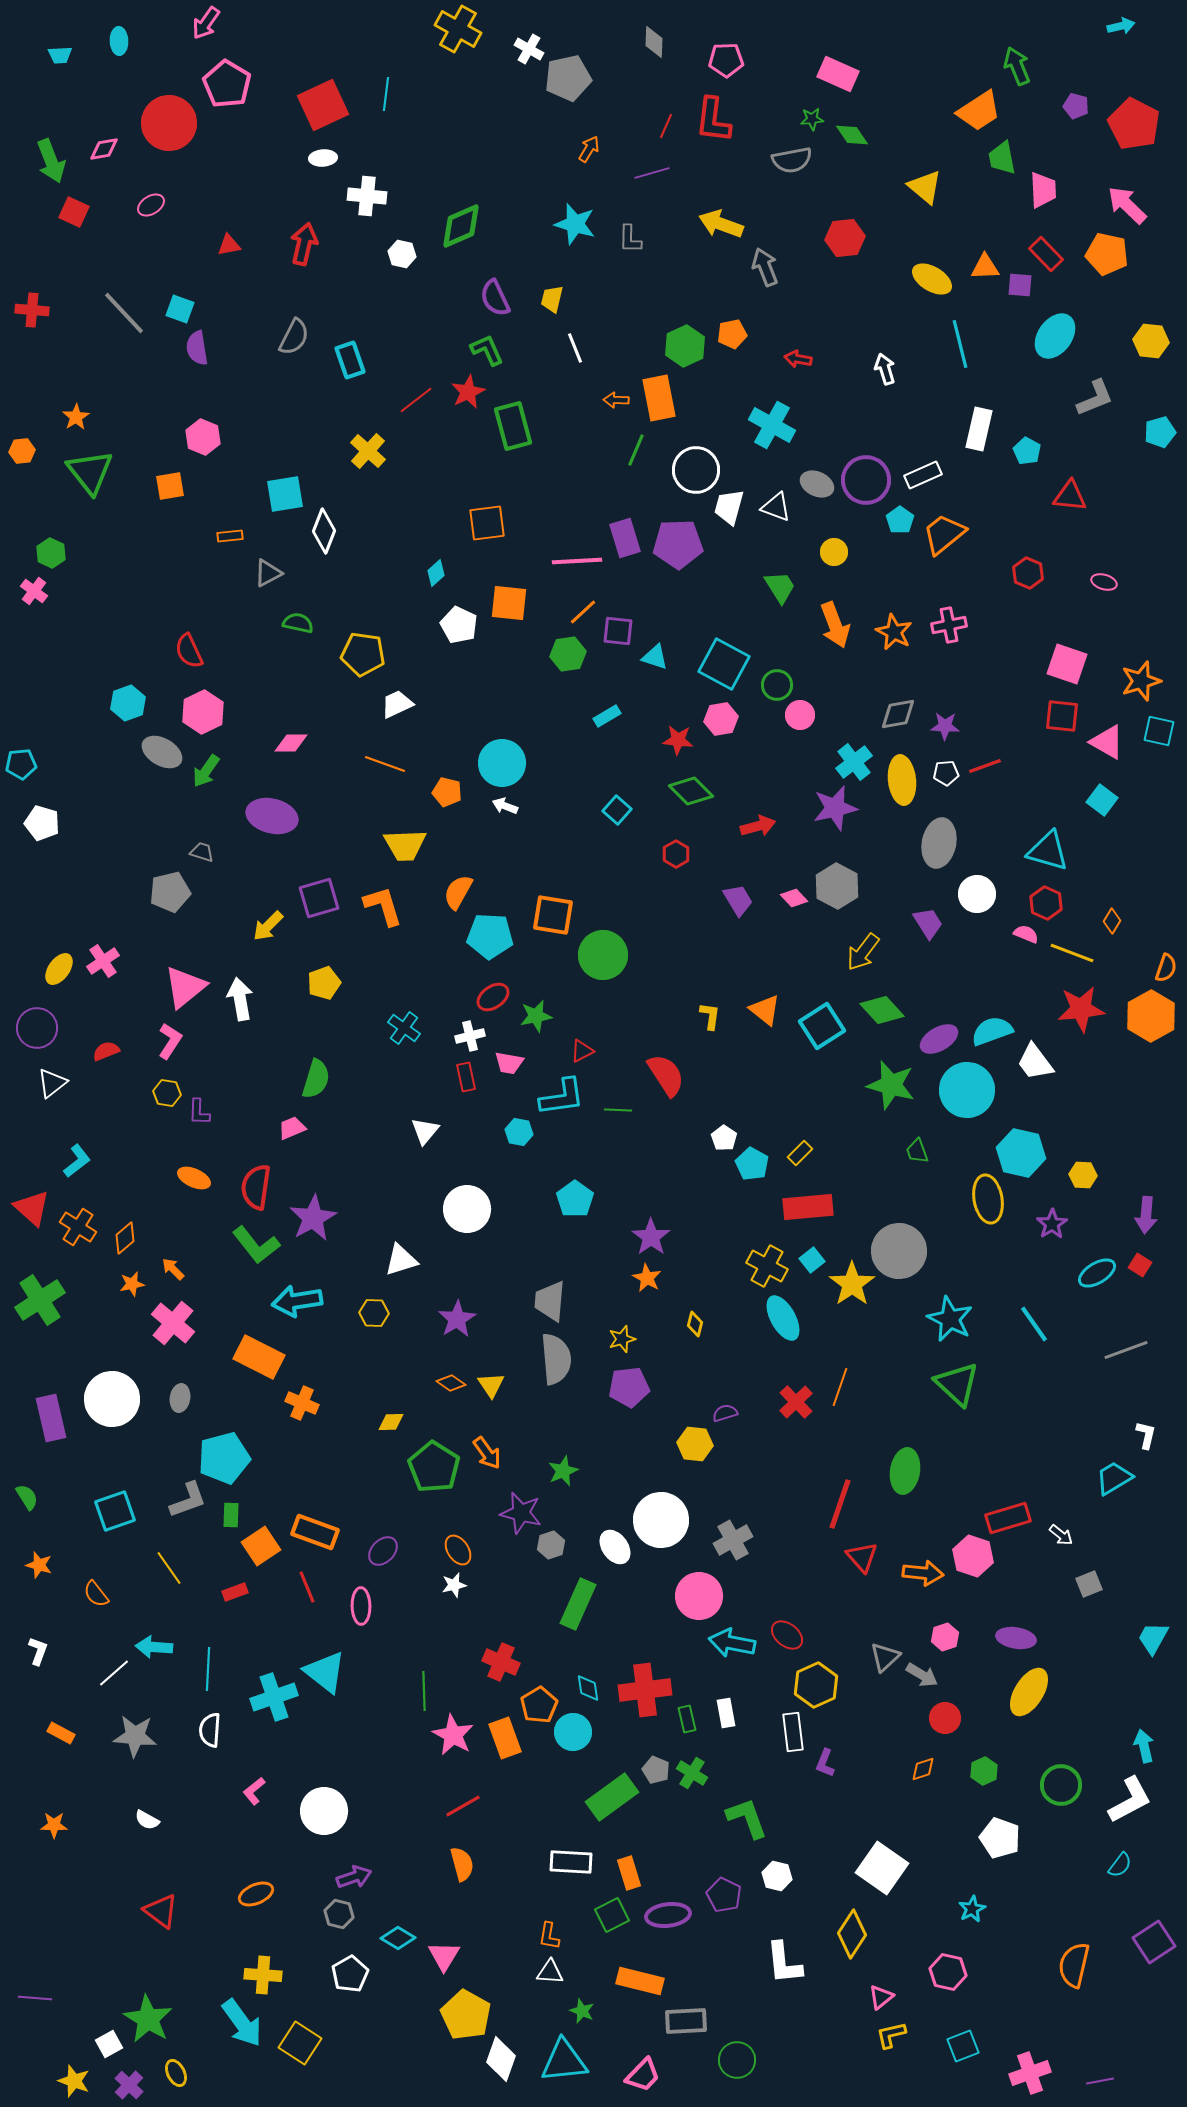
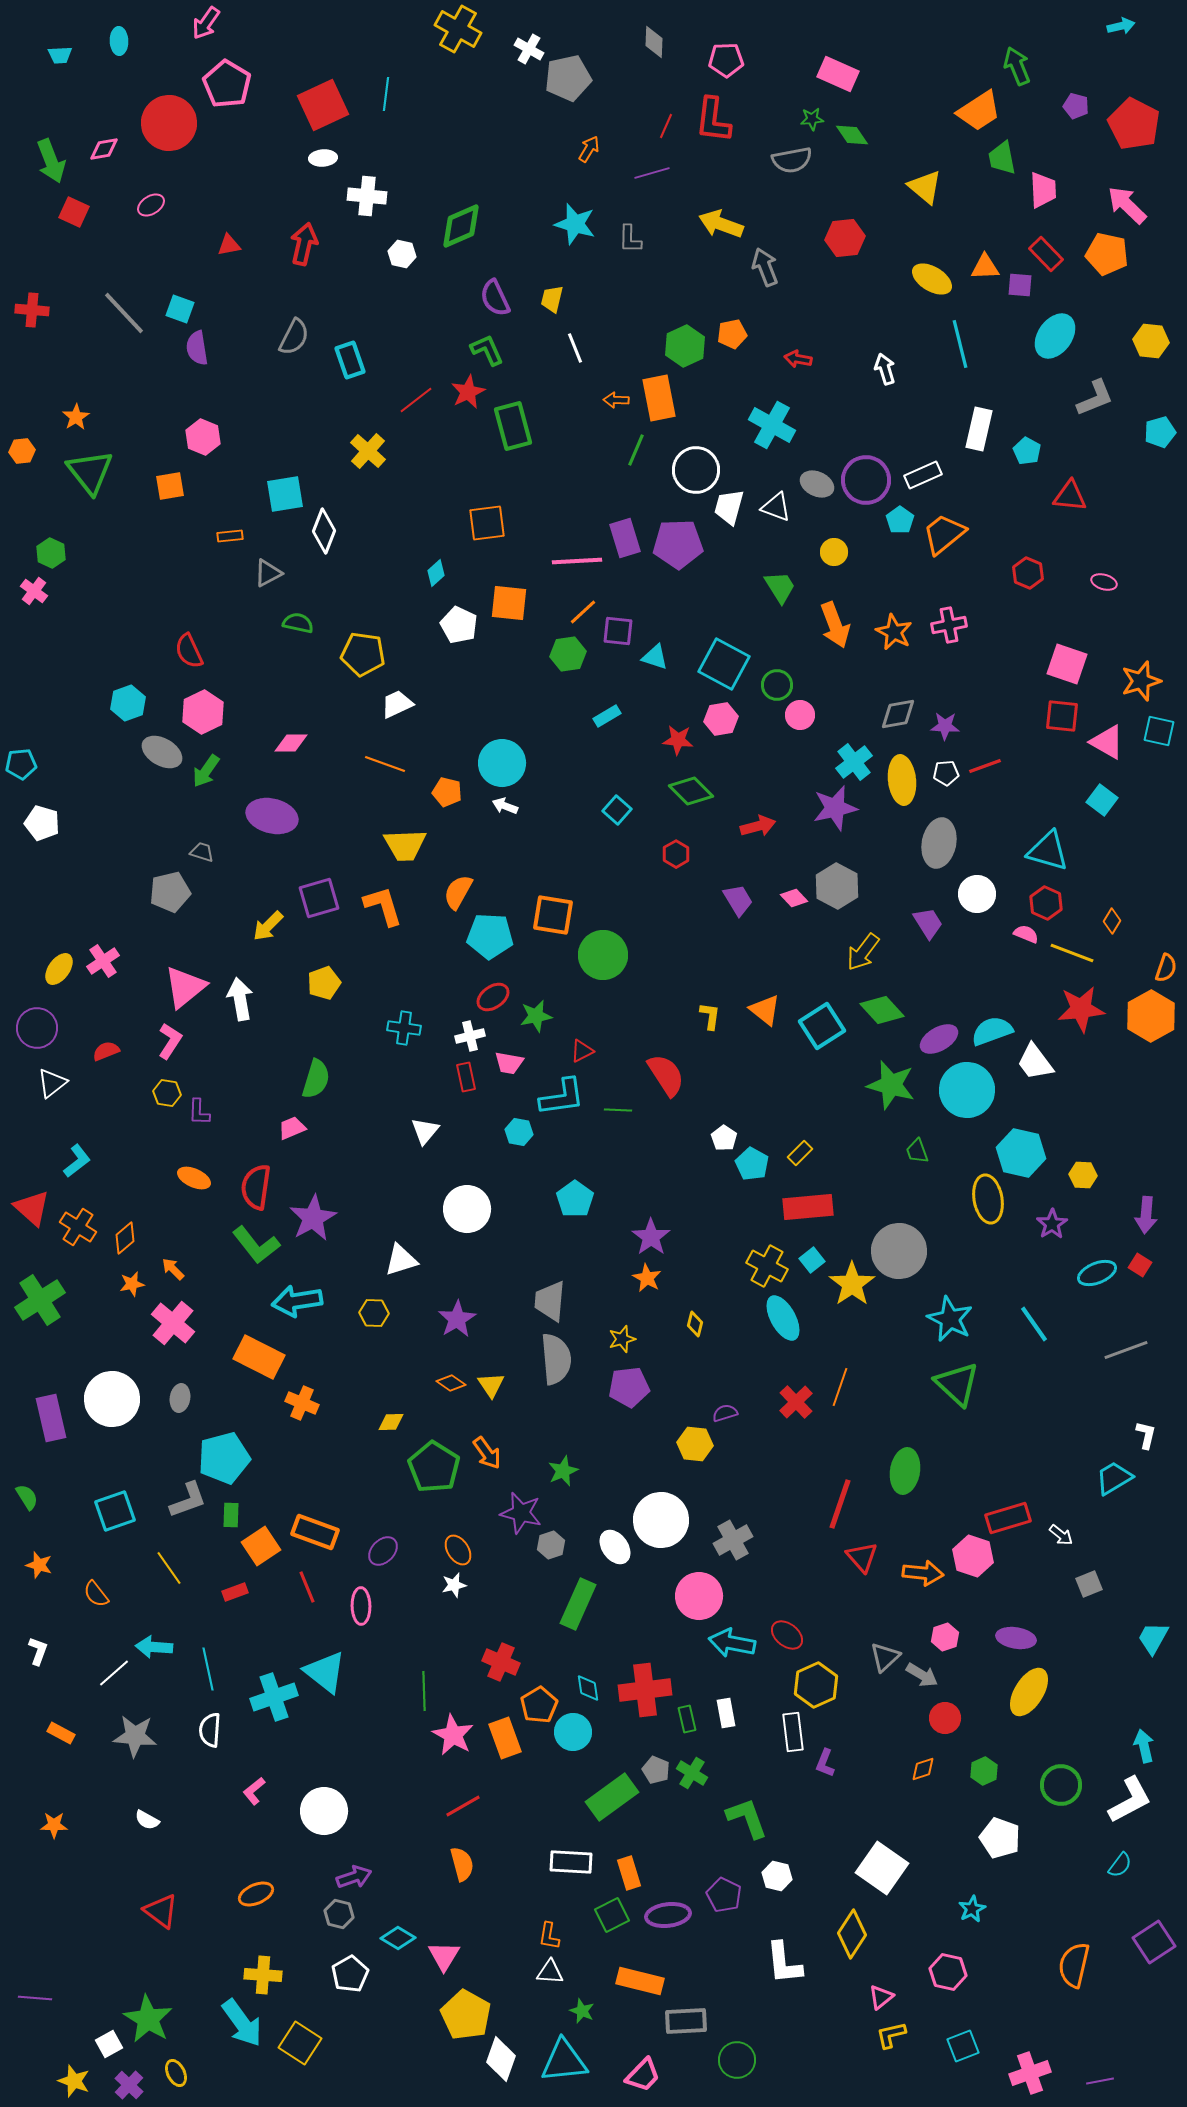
cyan cross at (404, 1028): rotated 28 degrees counterclockwise
cyan ellipse at (1097, 1273): rotated 9 degrees clockwise
cyan line at (208, 1669): rotated 15 degrees counterclockwise
